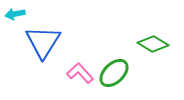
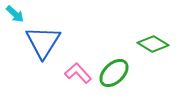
cyan arrow: rotated 126 degrees counterclockwise
pink L-shape: moved 2 px left
